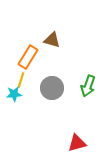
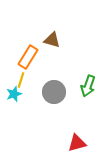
gray circle: moved 2 px right, 4 px down
cyan star: rotated 14 degrees counterclockwise
